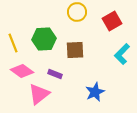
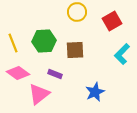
green hexagon: moved 2 px down
pink diamond: moved 4 px left, 2 px down
